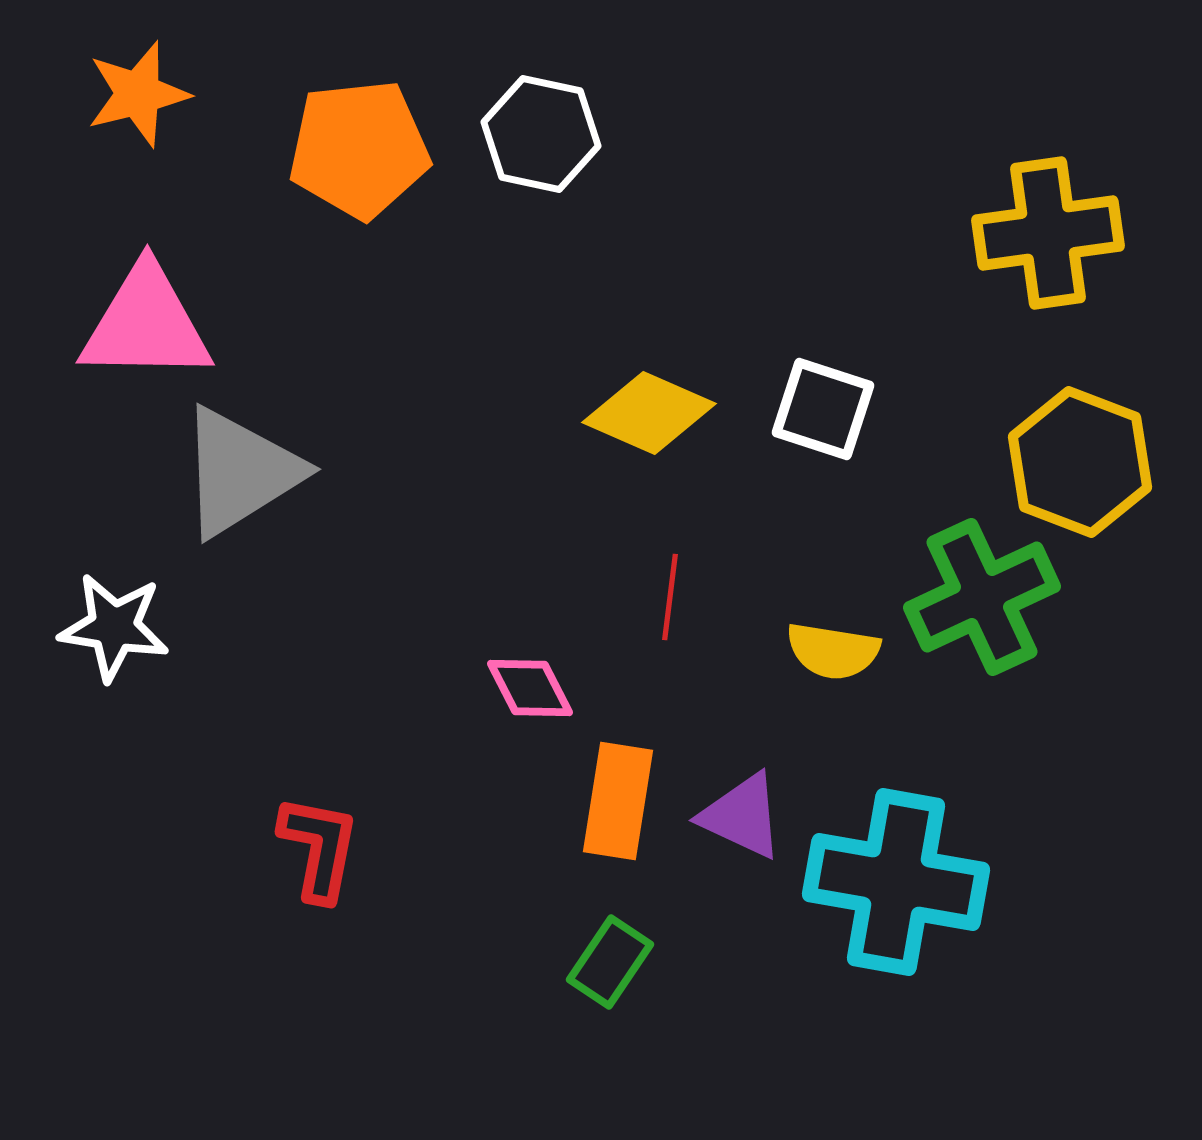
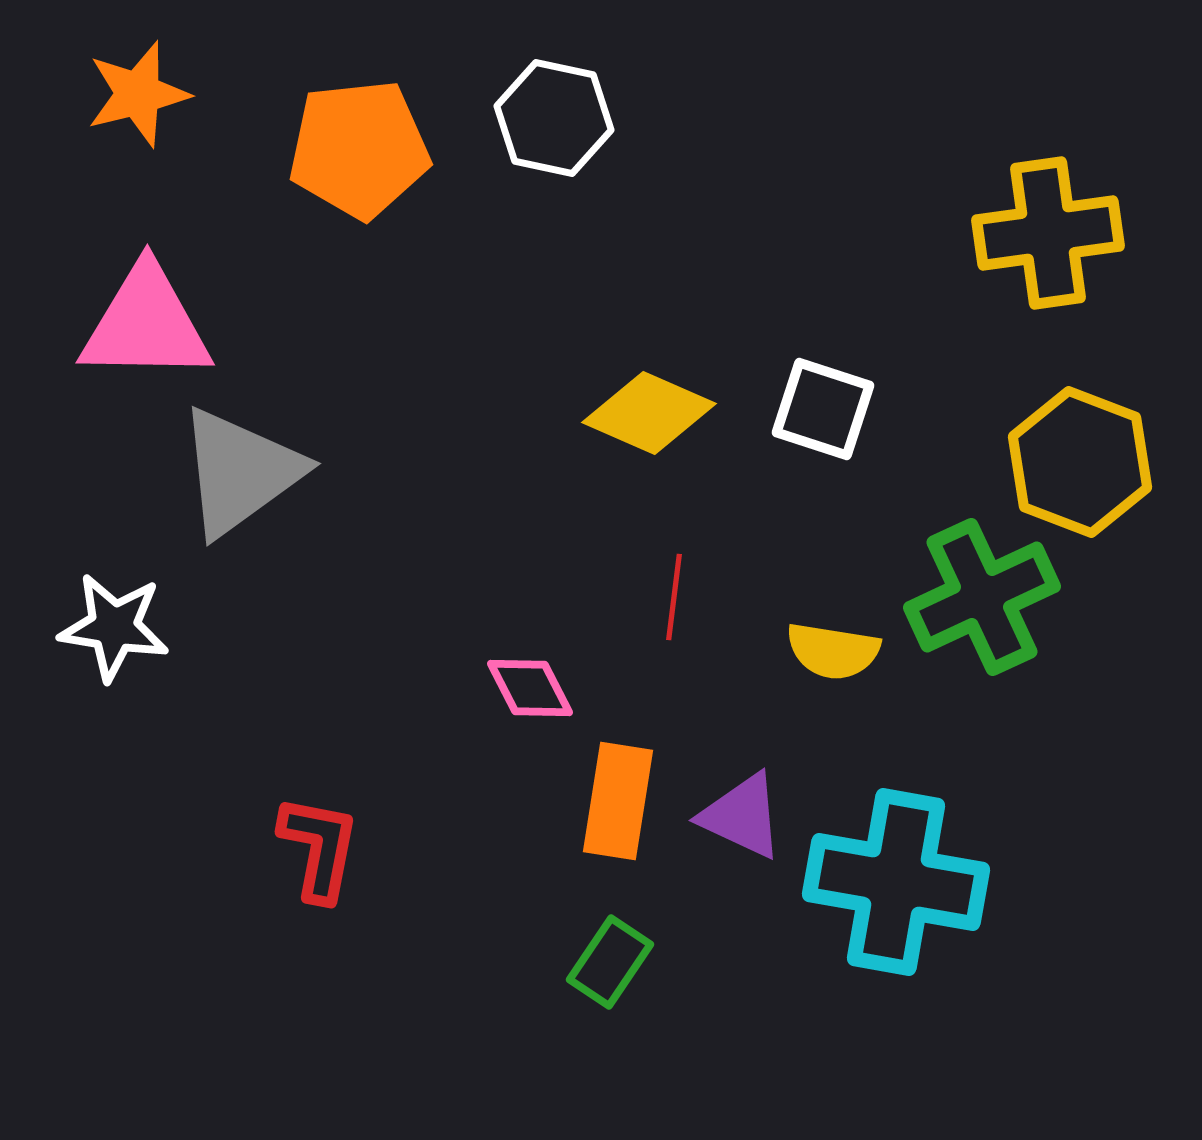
white hexagon: moved 13 px right, 16 px up
gray triangle: rotated 4 degrees counterclockwise
red line: moved 4 px right
